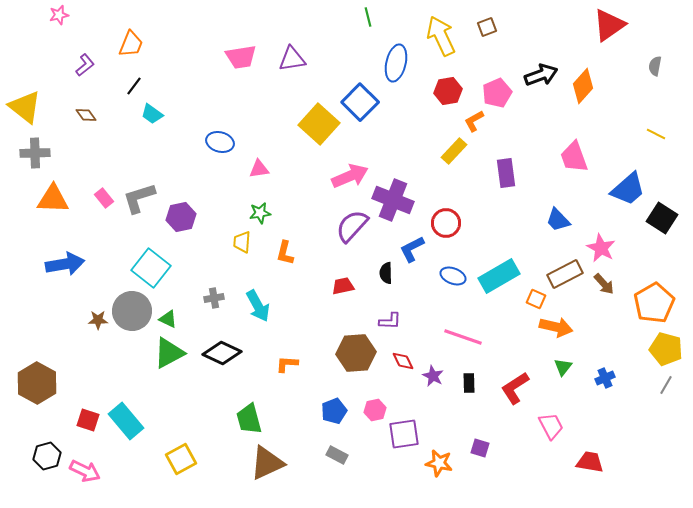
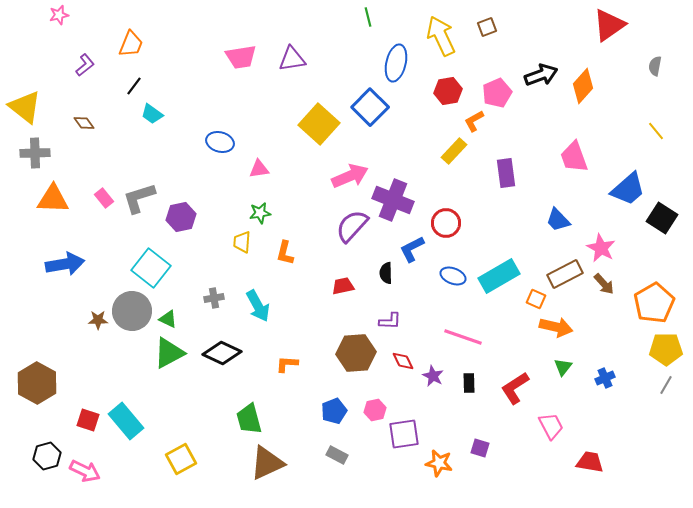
blue square at (360, 102): moved 10 px right, 5 px down
brown diamond at (86, 115): moved 2 px left, 8 px down
yellow line at (656, 134): moved 3 px up; rotated 24 degrees clockwise
yellow pentagon at (666, 349): rotated 16 degrees counterclockwise
